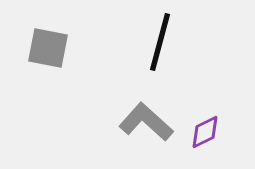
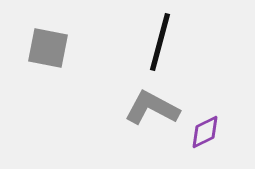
gray L-shape: moved 6 px right, 14 px up; rotated 14 degrees counterclockwise
